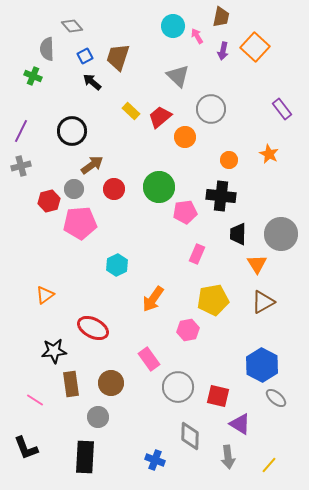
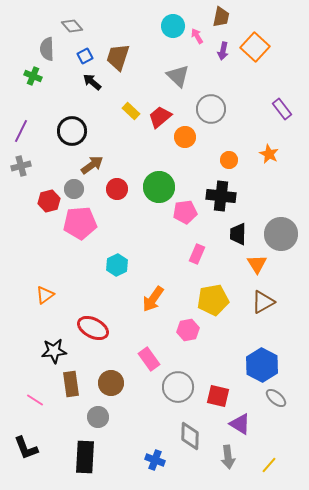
red circle at (114, 189): moved 3 px right
